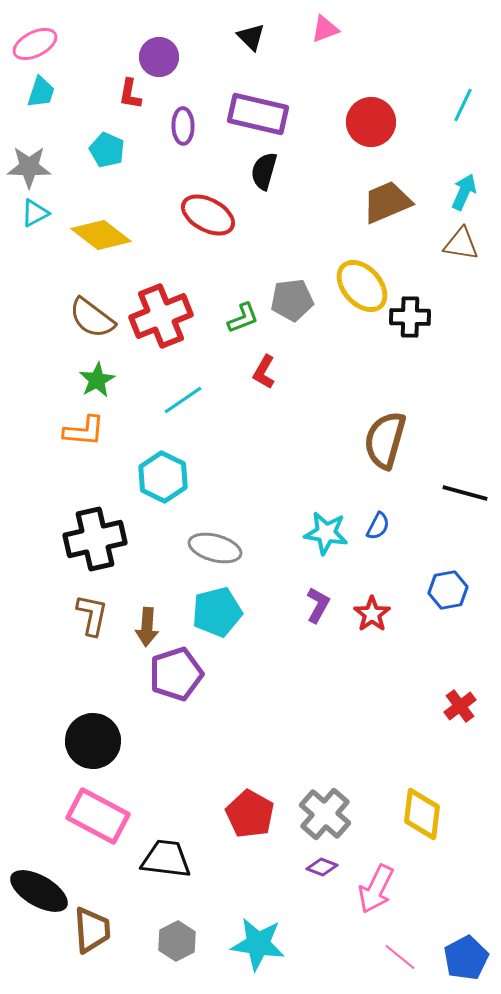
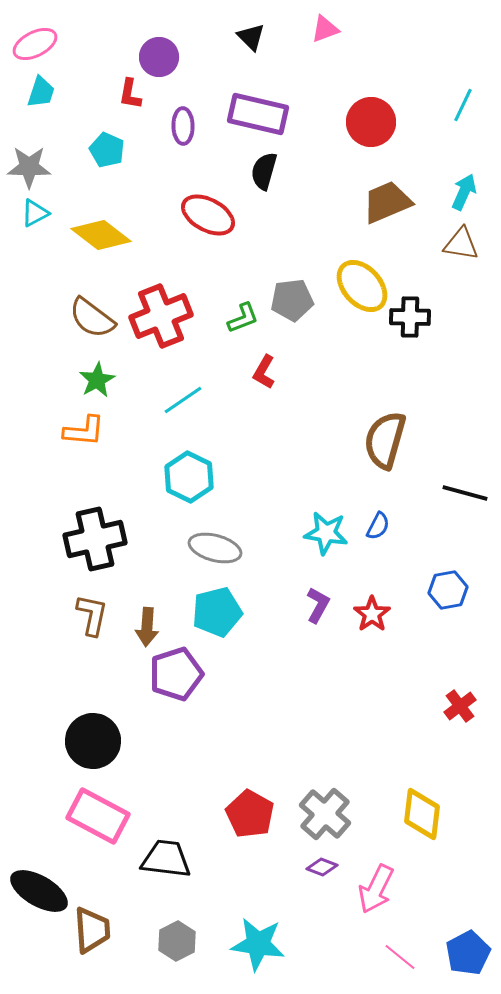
cyan hexagon at (163, 477): moved 26 px right
blue pentagon at (466, 958): moved 2 px right, 5 px up
